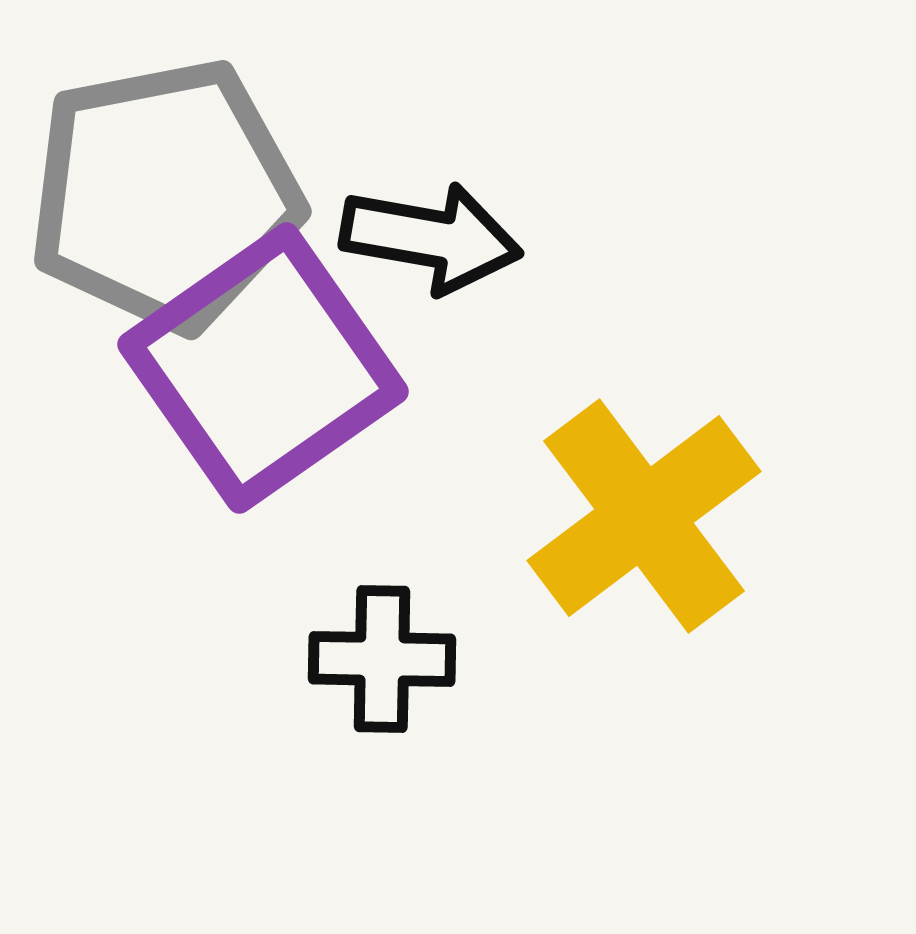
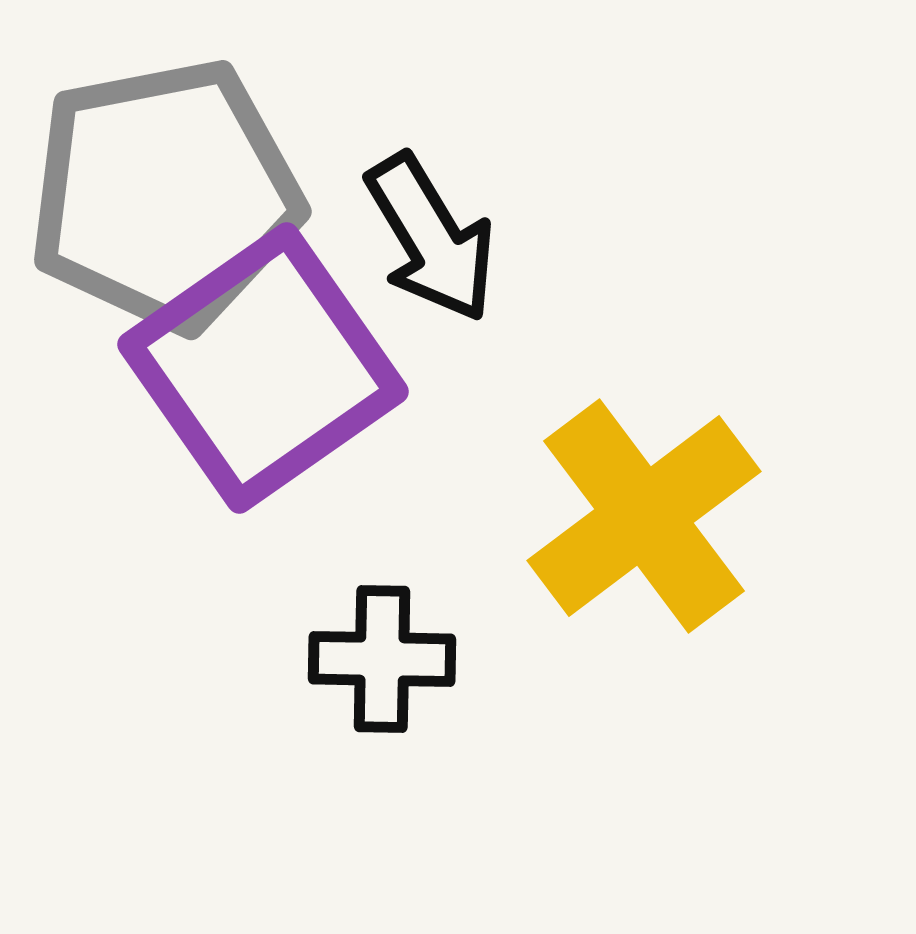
black arrow: rotated 49 degrees clockwise
